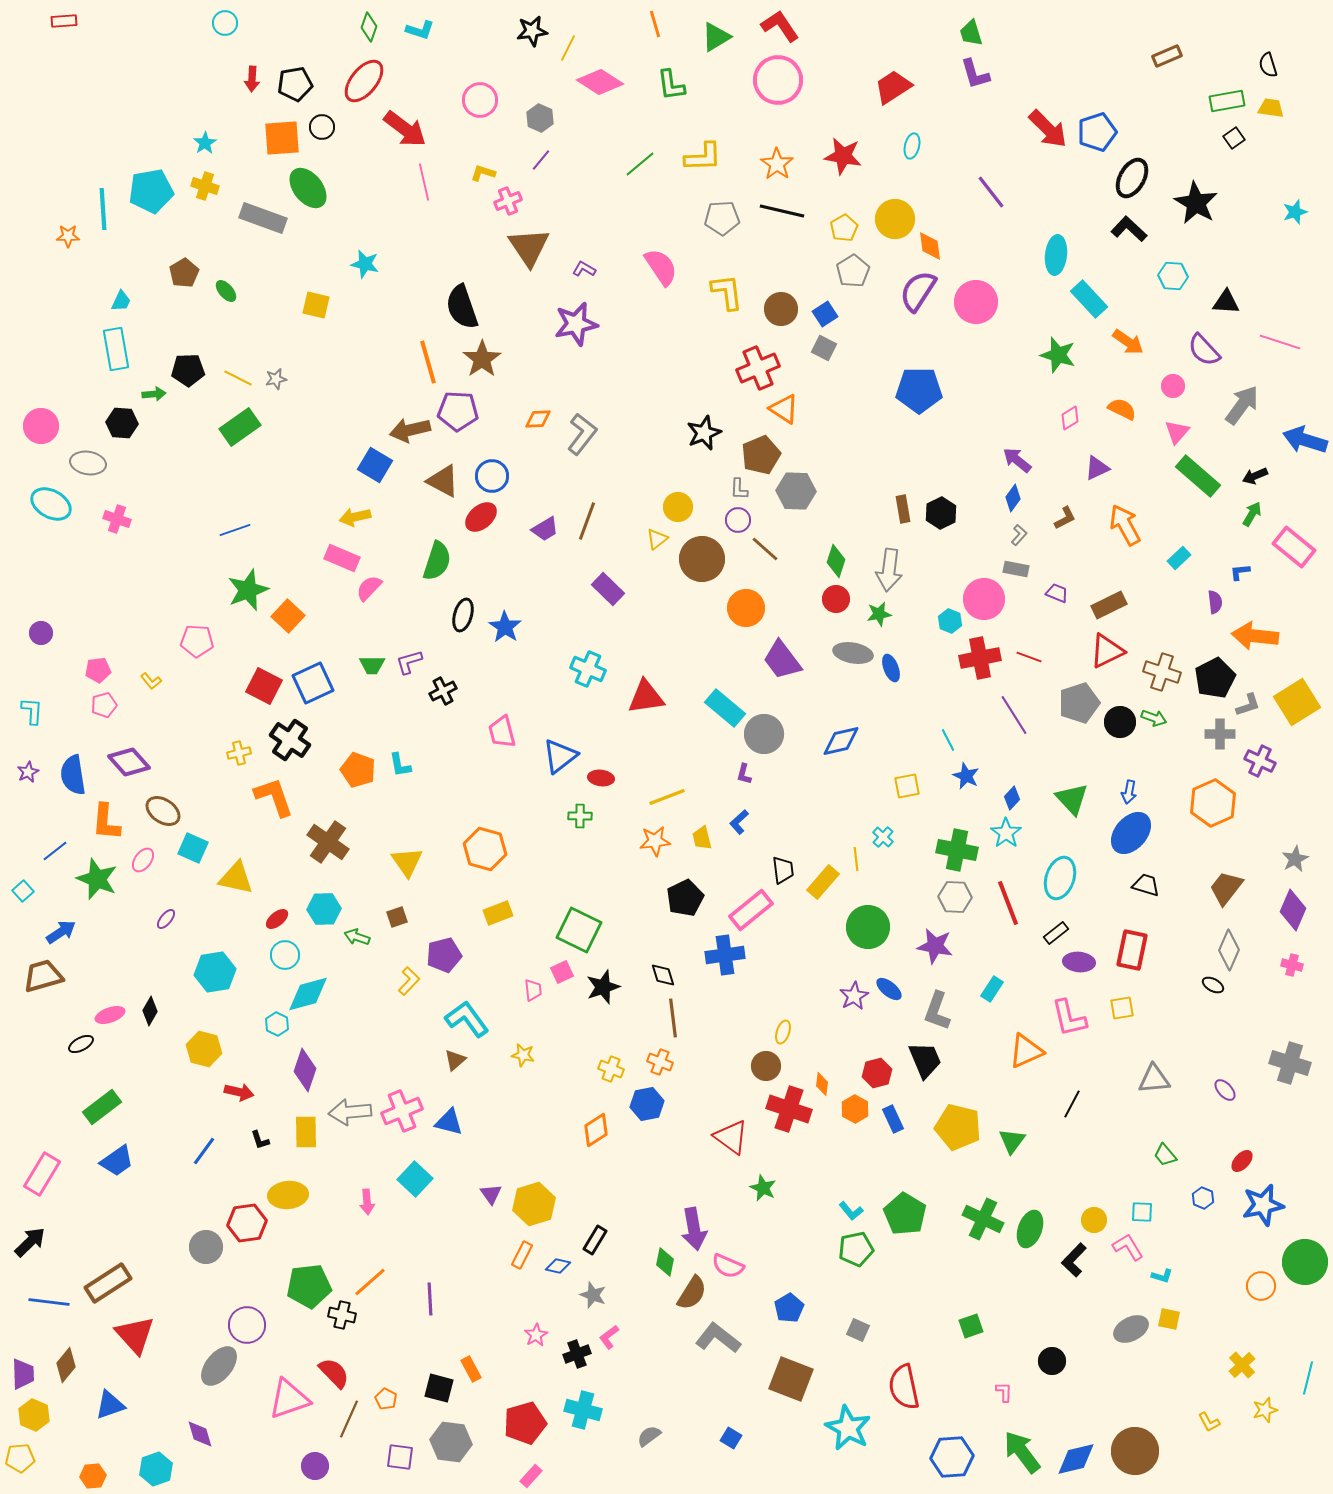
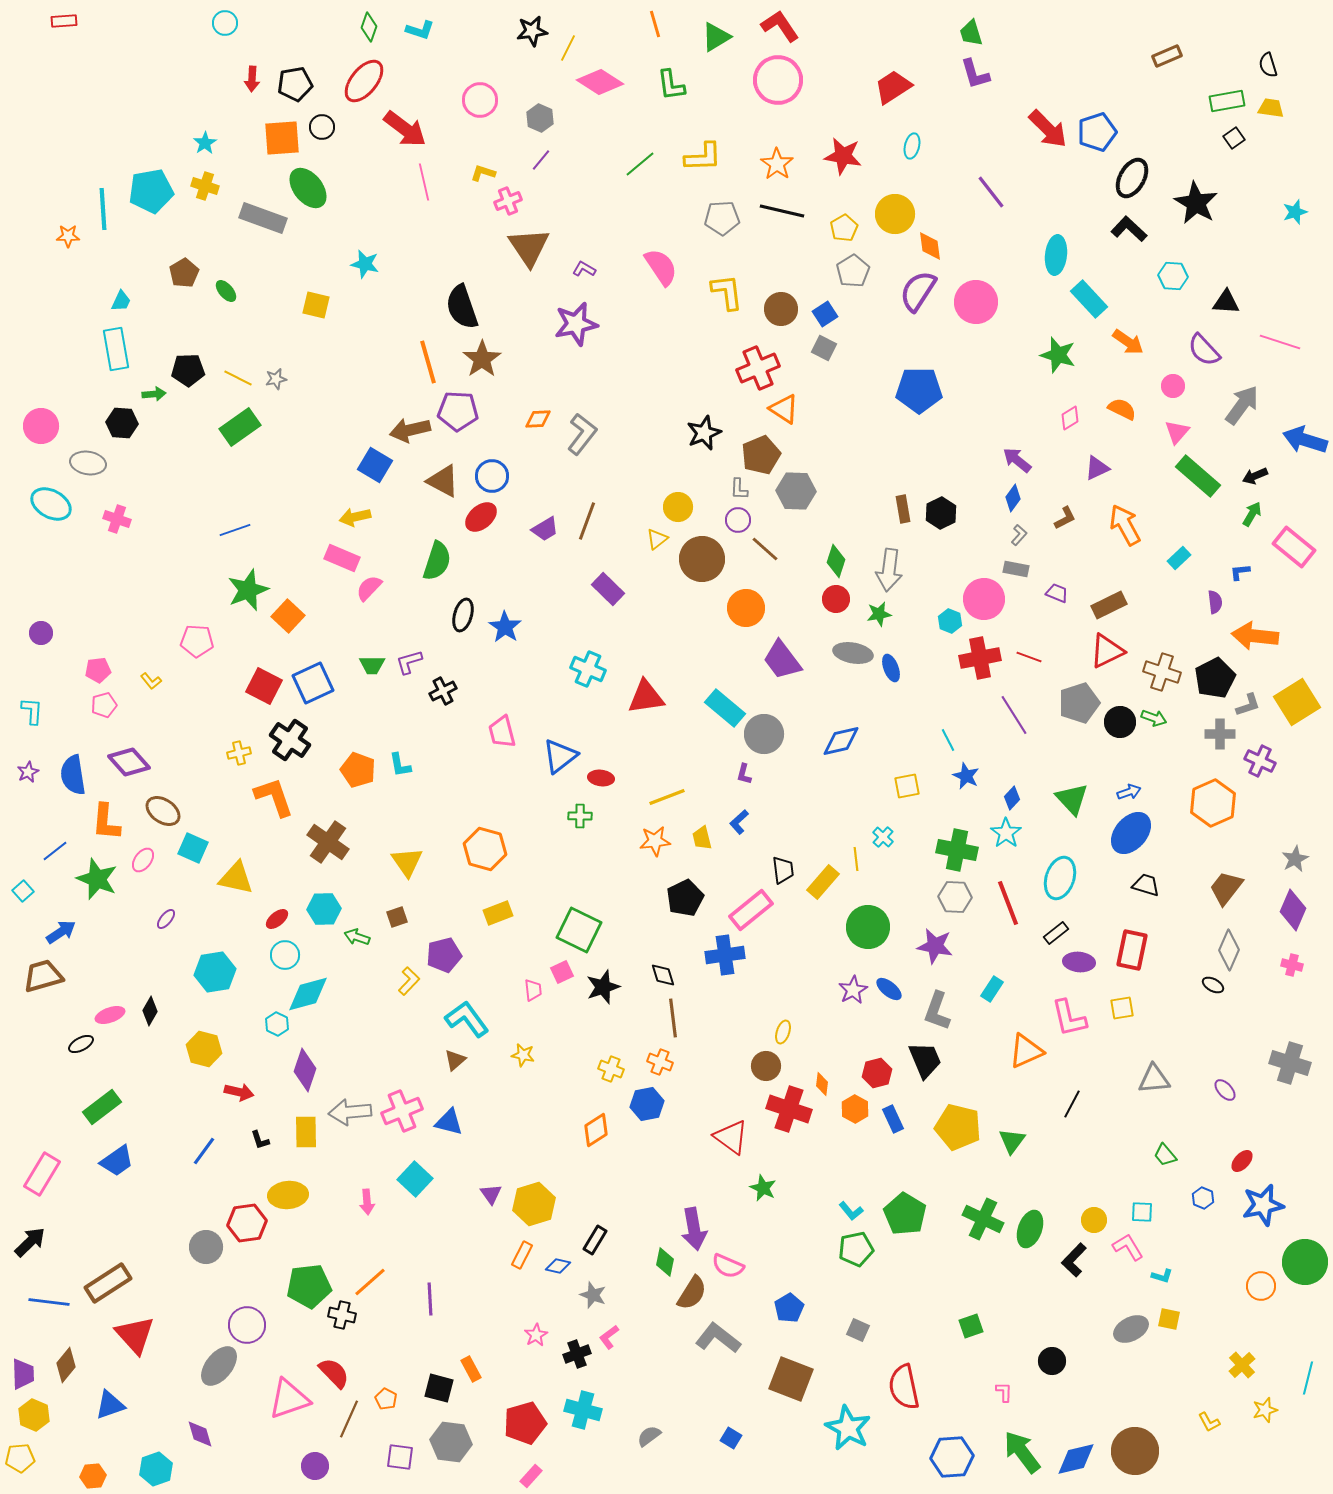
yellow circle at (895, 219): moved 5 px up
blue arrow at (1129, 792): rotated 120 degrees counterclockwise
purple star at (854, 996): moved 1 px left, 6 px up
